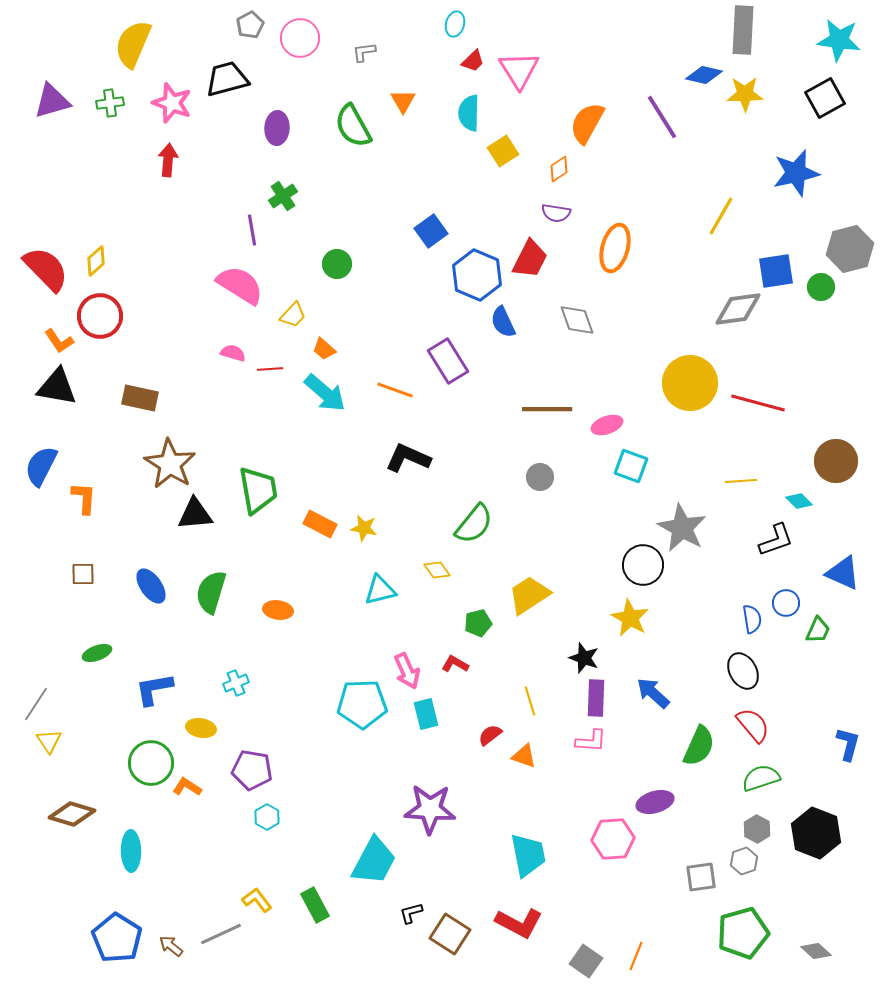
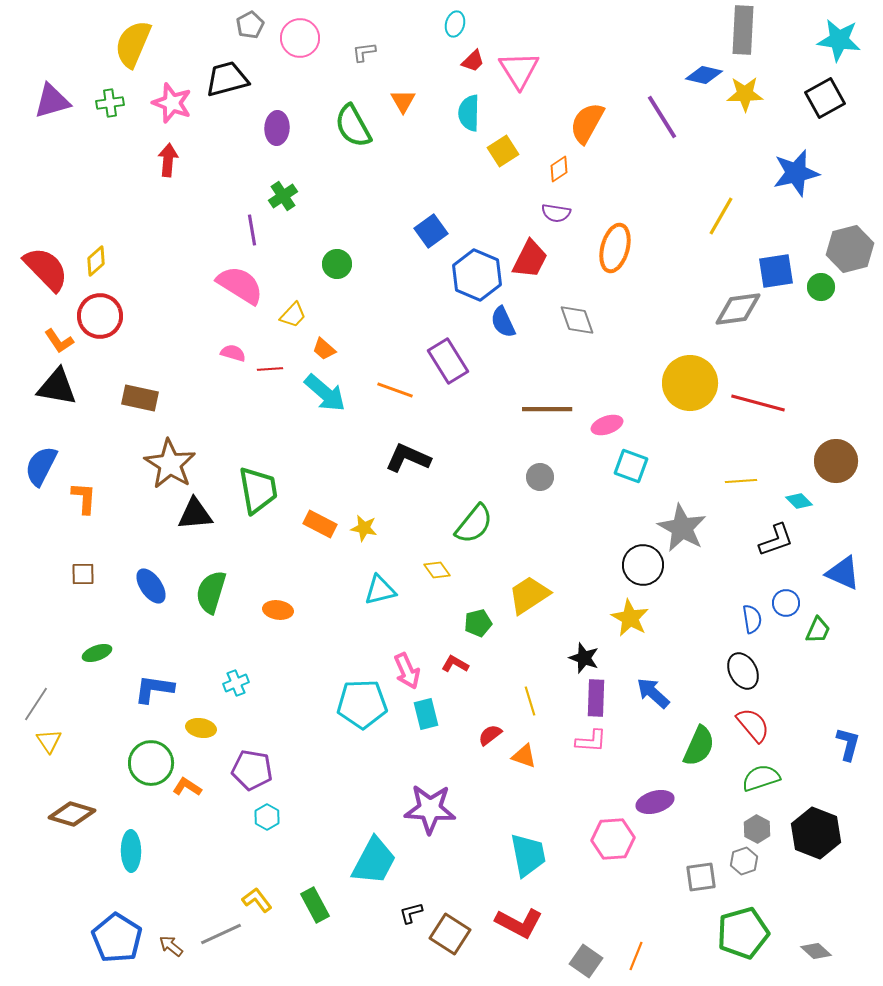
blue L-shape at (154, 689): rotated 18 degrees clockwise
